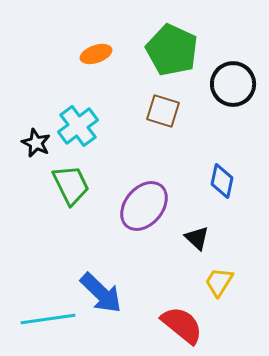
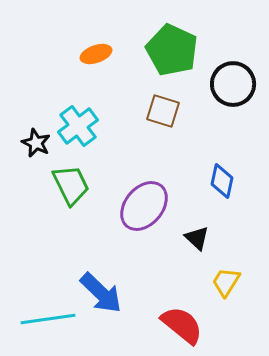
yellow trapezoid: moved 7 px right
